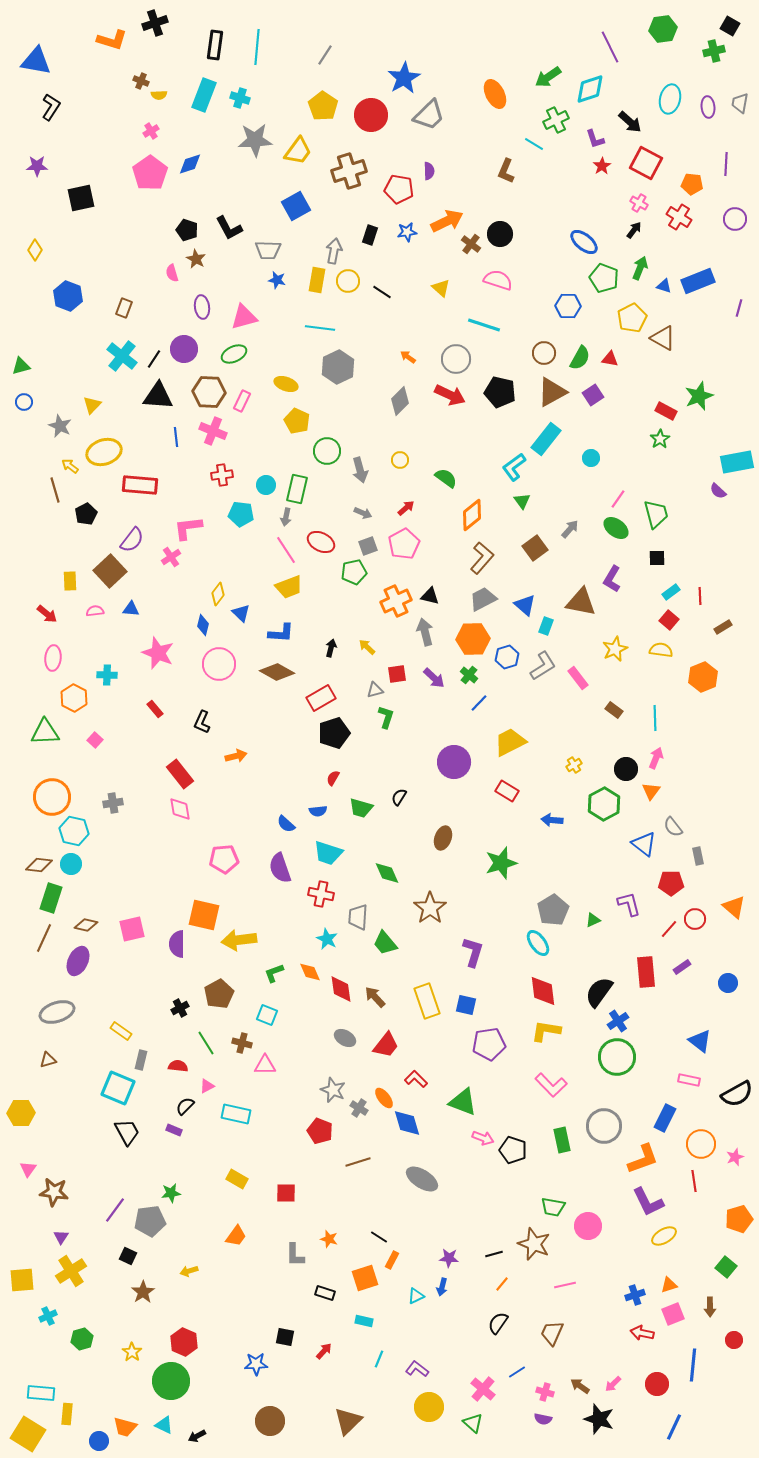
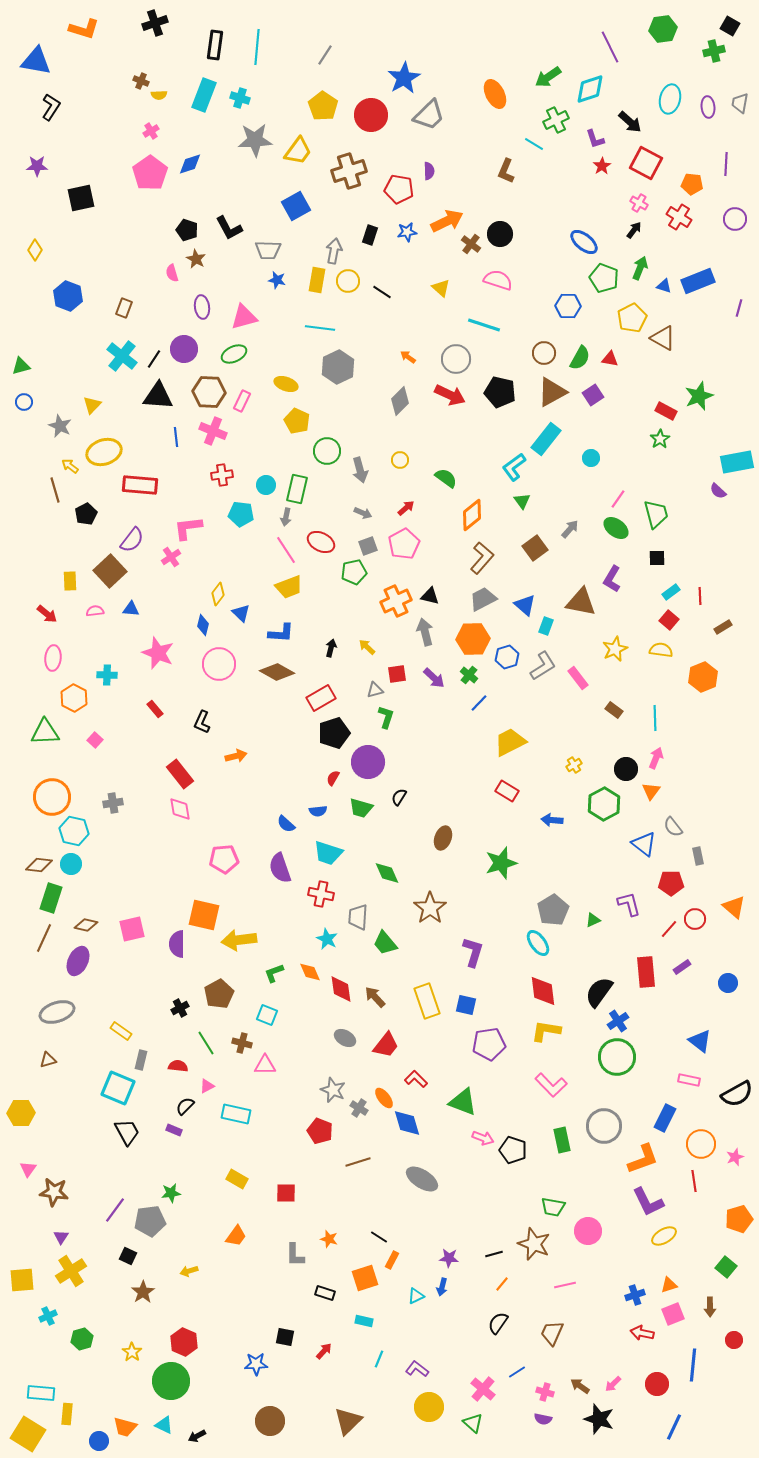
orange L-shape at (112, 40): moved 28 px left, 11 px up
purple circle at (454, 762): moved 86 px left
pink circle at (588, 1226): moved 5 px down
